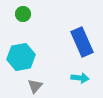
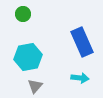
cyan hexagon: moved 7 px right
